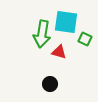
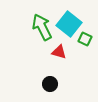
cyan square: moved 3 px right, 2 px down; rotated 30 degrees clockwise
green arrow: moved 7 px up; rotated 144 degrees clockwise
